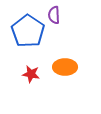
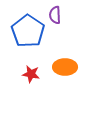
purple semicircle: moved 1 px right
